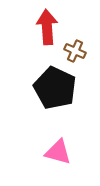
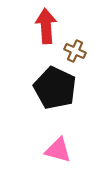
red arrow: moved 1 px left, 1 px up
pink triangle: moved 2 px up
